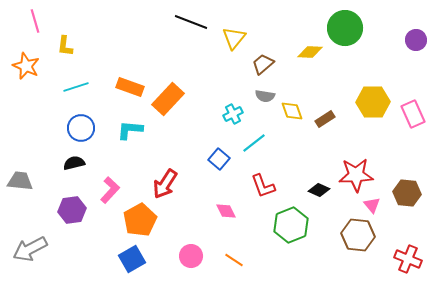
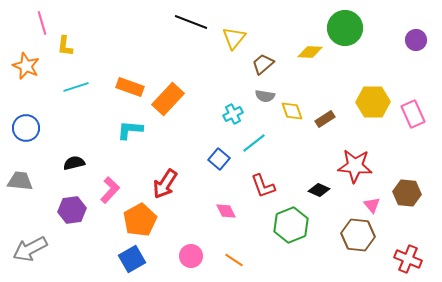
pink line at (35, 21): moved 7 px right, 2 px down
blue circle at (81, 128): moved 55 px left
red star at (356, 175): moved 1 px left, 9 px up; rotated 8 degrees clockwise
